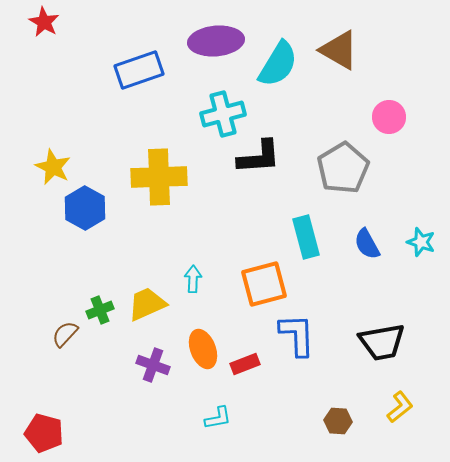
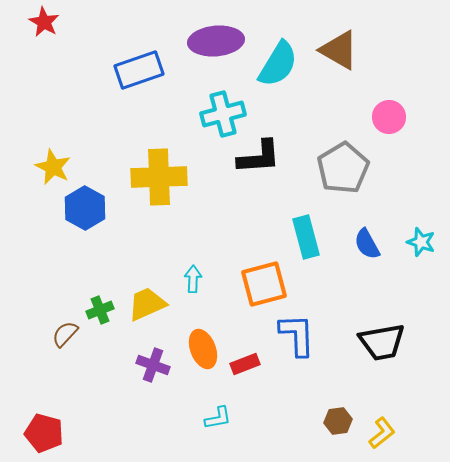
yellow L-shape: moved 18 px left, 26 px down
brown hexagon: rotated 12 degrees counterclockwise
